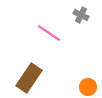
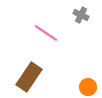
pink line: moved 3 px left
brown rectangle: moved 1 px up
